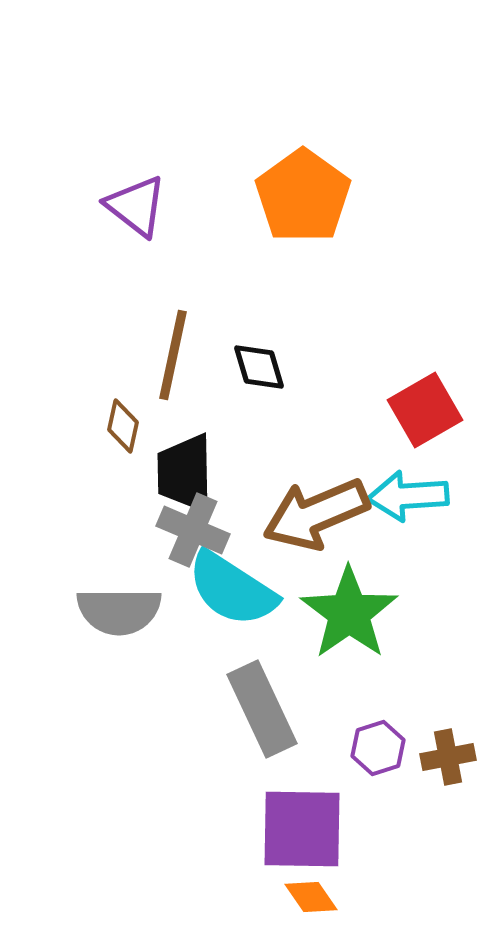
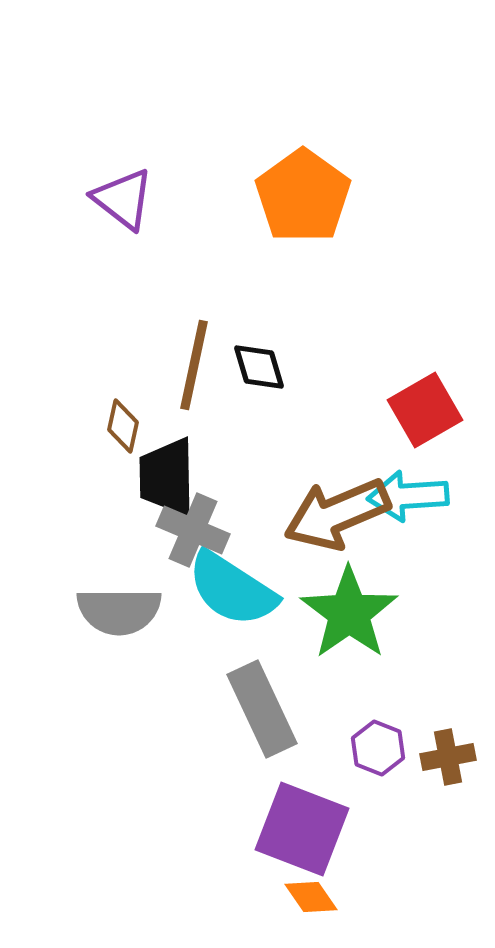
purple triangle: moved 13 px left, 7 px up
brown line: moved 21 px right, 10 px down
black trapezoid: moved 18 px left, 4 px down
brown arrow: moved 21 px right
purple hexagon: rotated 20 degrees counterclockwise
purple square: rotated 20 degrees clockwise
